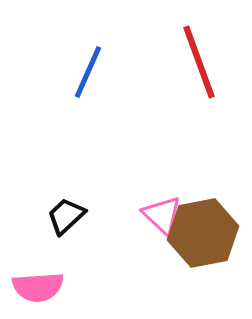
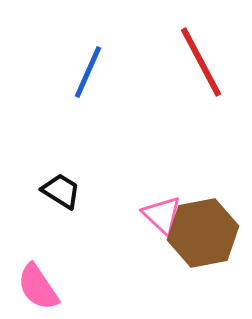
red line: moved 2 px right; rotated 8 degrees counterclockwise
black trapezoid: moved 5 px left, 25 px up; rotated 75 degrees clockwise
pink semicircle: rotated 60 degrees clockwise
